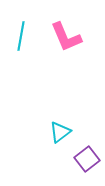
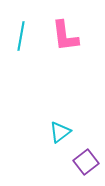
pink L-shape: moved 1 px left, 1 px up; rotated 16 degrees clockwise
purple square: moved 1 px left, 3 px down
